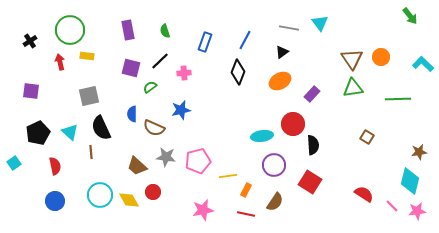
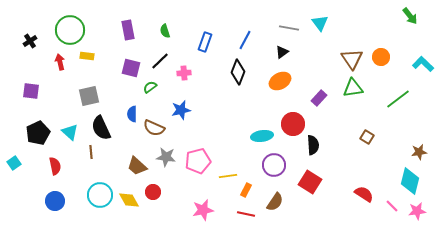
purple rectangle at (312, 94): moved 7 px right, 4 px down
green line at (398, 99): rotated 35 degrees counterclockwise
